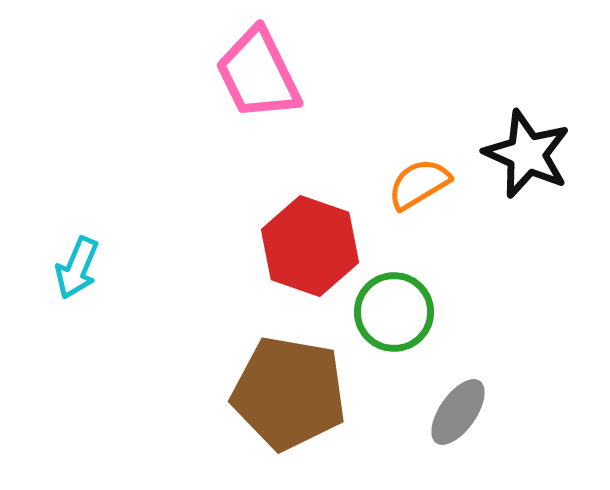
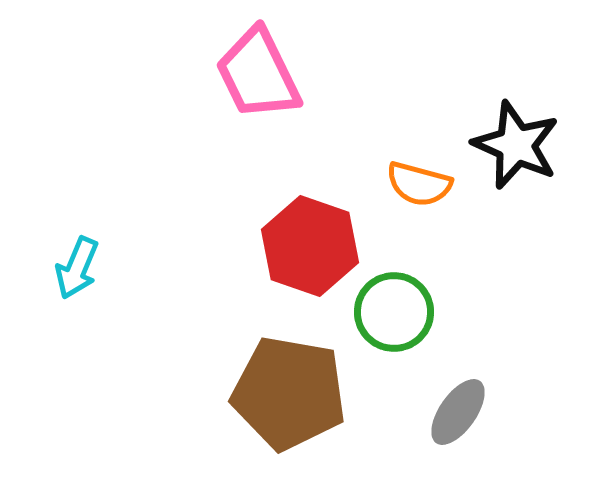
black star: moved 11 px left, 9 px up
orange semicircle: rotated 134 degrees counterclockwise
